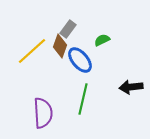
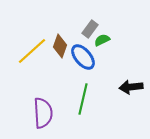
gray rectangle: moved 22 px right
blue ellipse: moved 3 px right, 3 px up
